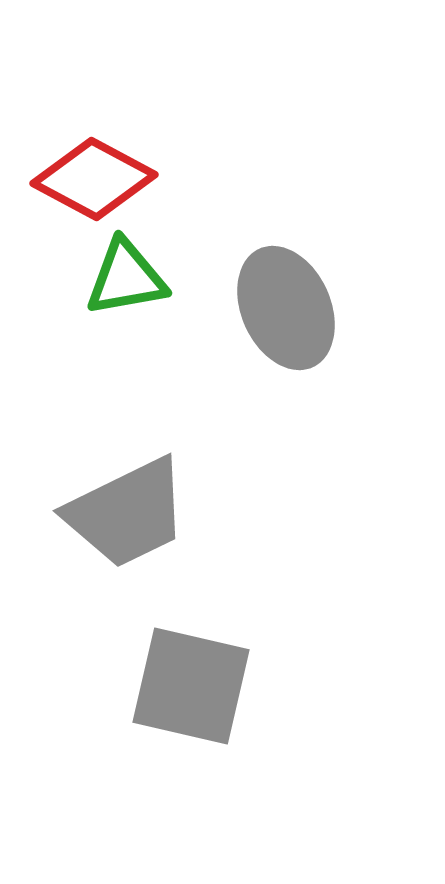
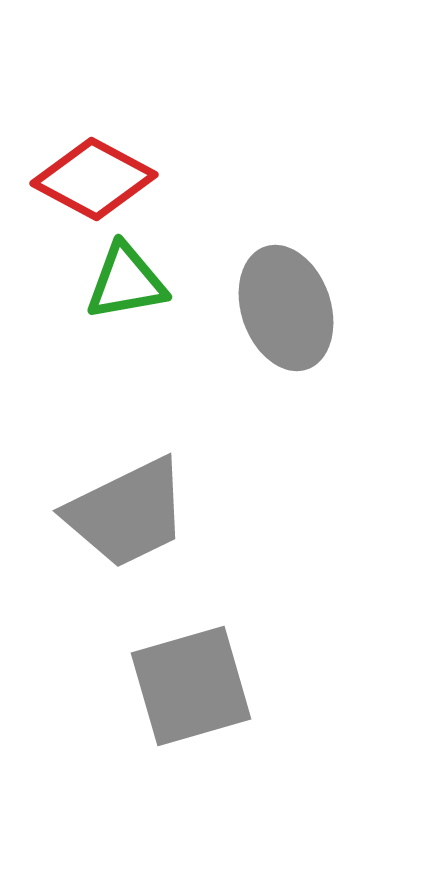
green triangle: moved 4 px down
gray ellipse: rotated 5 degrees clockwise
gray square: rotated 29 degrees counterclockwise
